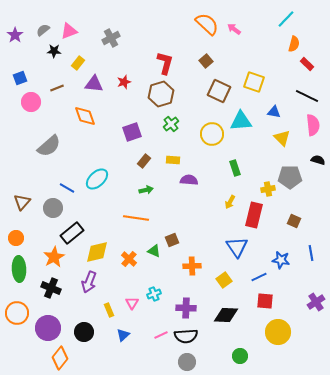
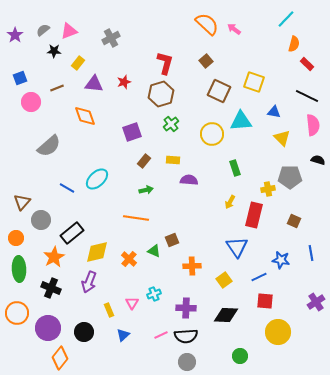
gray circle at (53, 208): moved 12 px left, 12 px down
